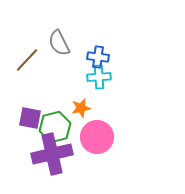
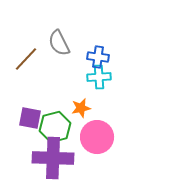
brown line: moved 1 px left, 1 px up
purple cross: moved 1 px right, 4 px down; rotated 15 degrees clockwise
